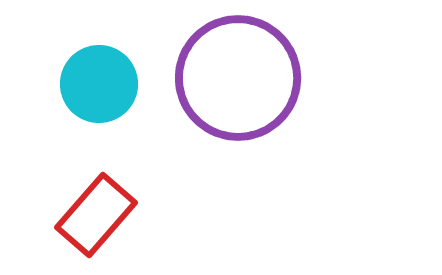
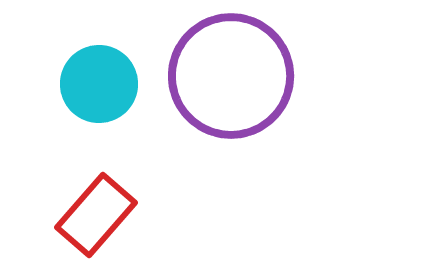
purple circle: moved 7 px left, 2 px up
